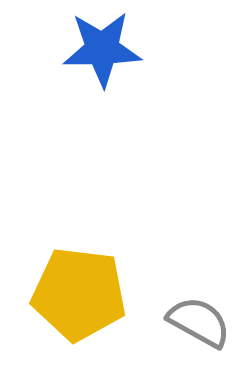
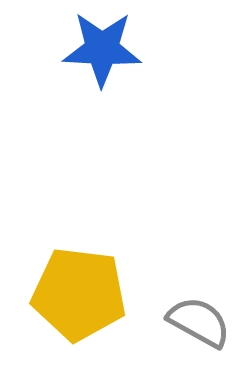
blue star: rotated 4 degrees clockwise
